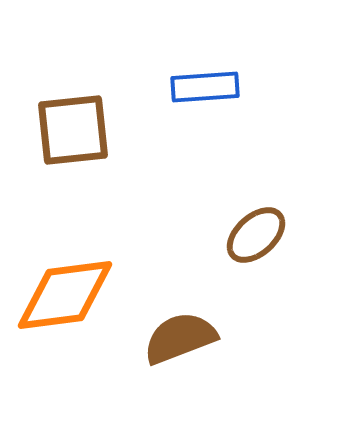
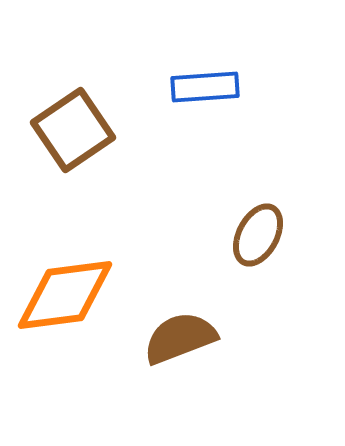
brown square: rotated 28 degrees counterclockwise
brown ellipse: moved 2 px right; rotated 20 degrees counterclockwise
